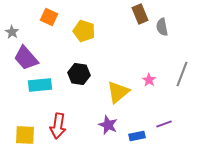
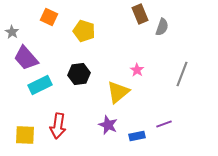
gray semicircle: rotated 150 degrees counterclockwise
black hexagon: rotated 15 degrees counterclockwise
pink star: moved 12 px left, 10 px up
cyan rectangle: rotated 20 degrees counterclockwise
